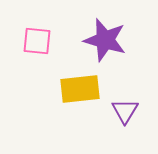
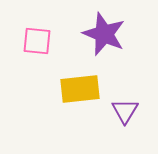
purple star: moved 1 px left, 6 px up; rotated 6 degrees clockwise
